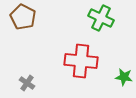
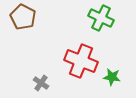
red cross: rotated 16 degrees clockwise
green star: moved 12 px left
gray cross: moved 14 px right
